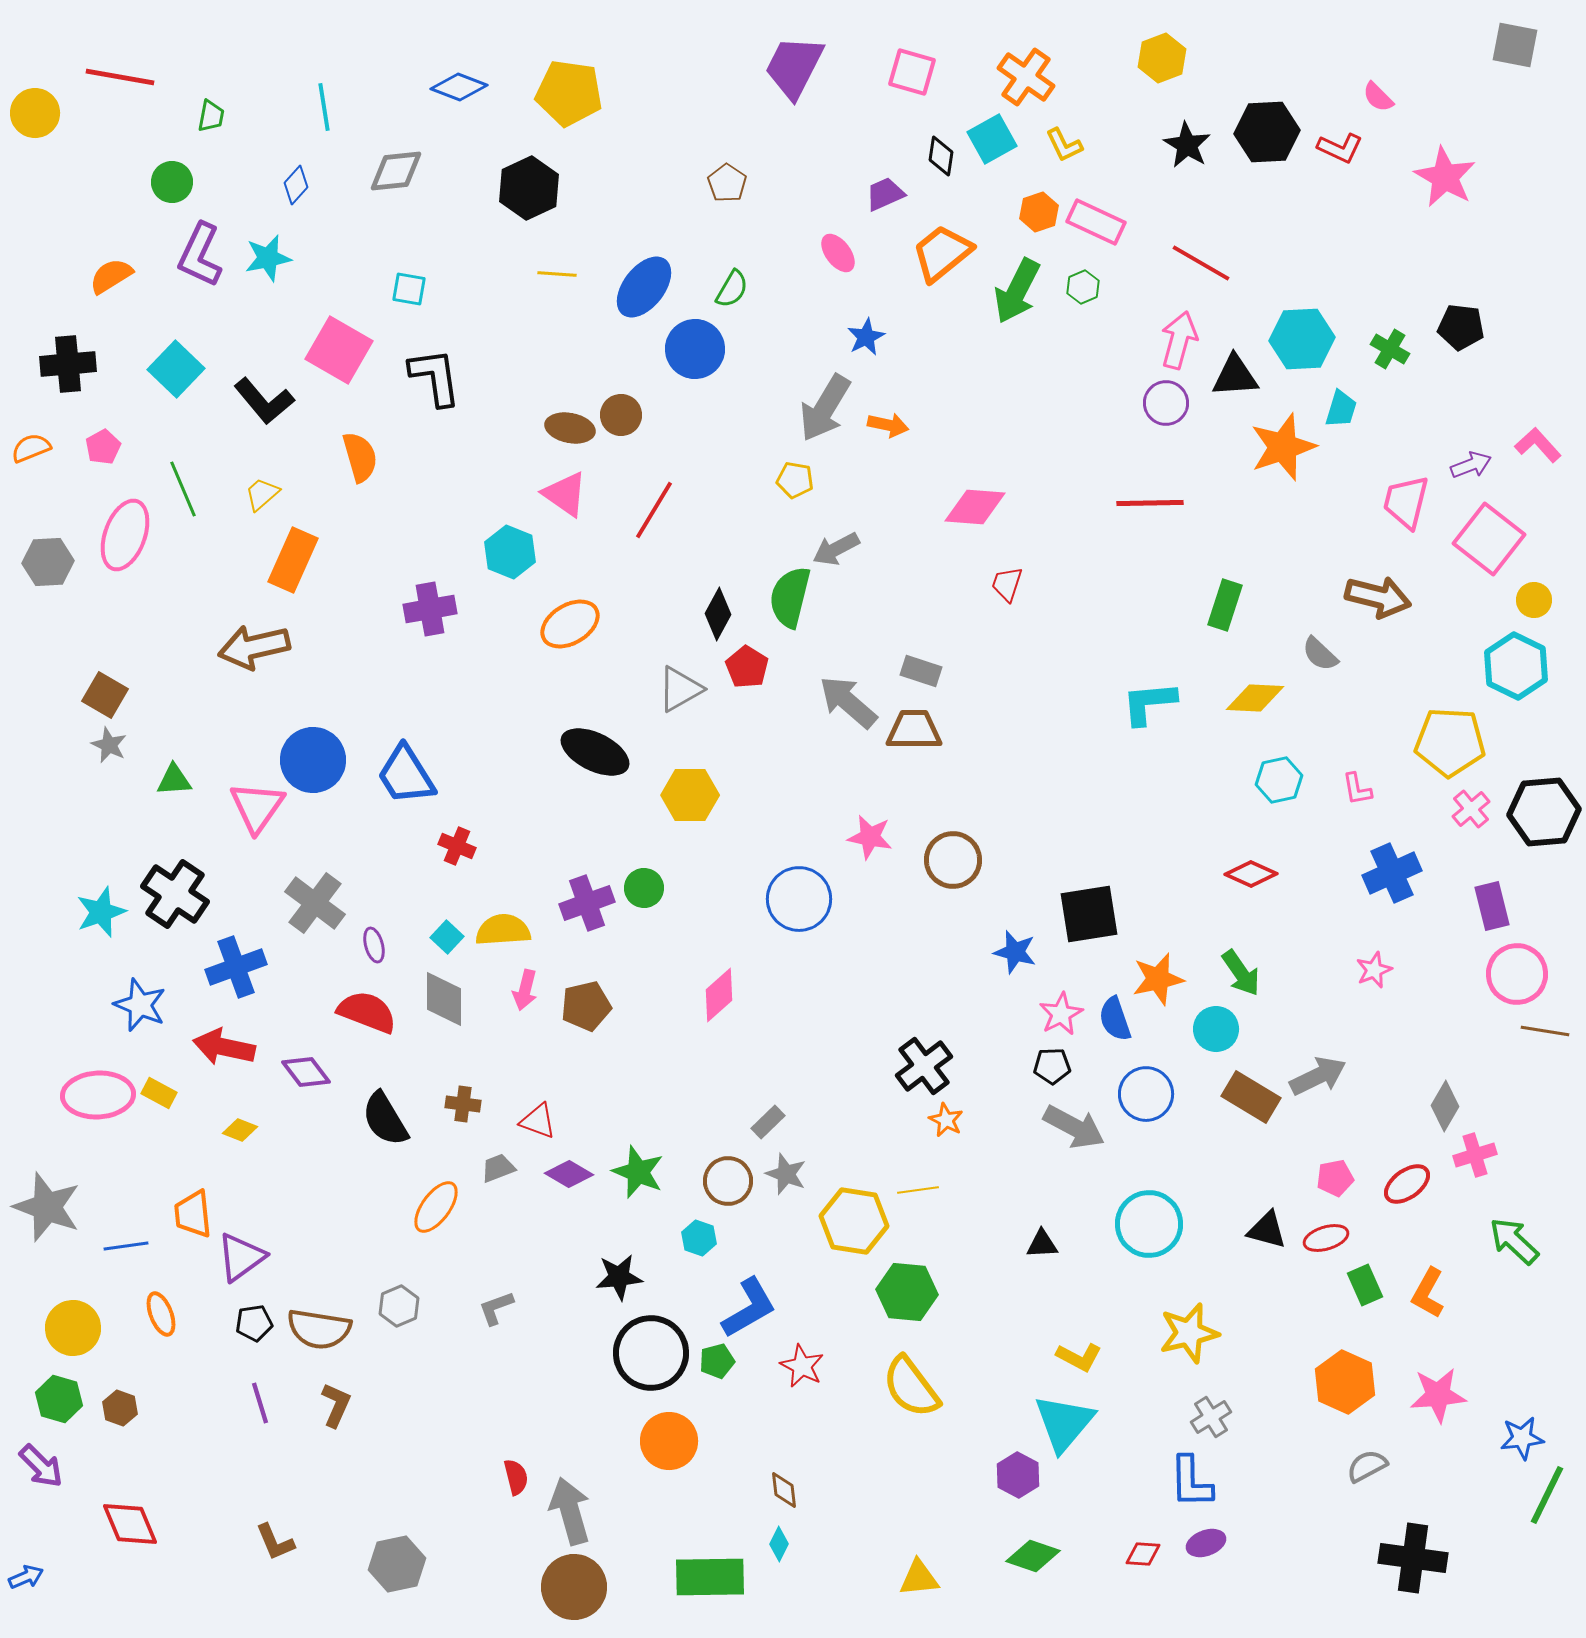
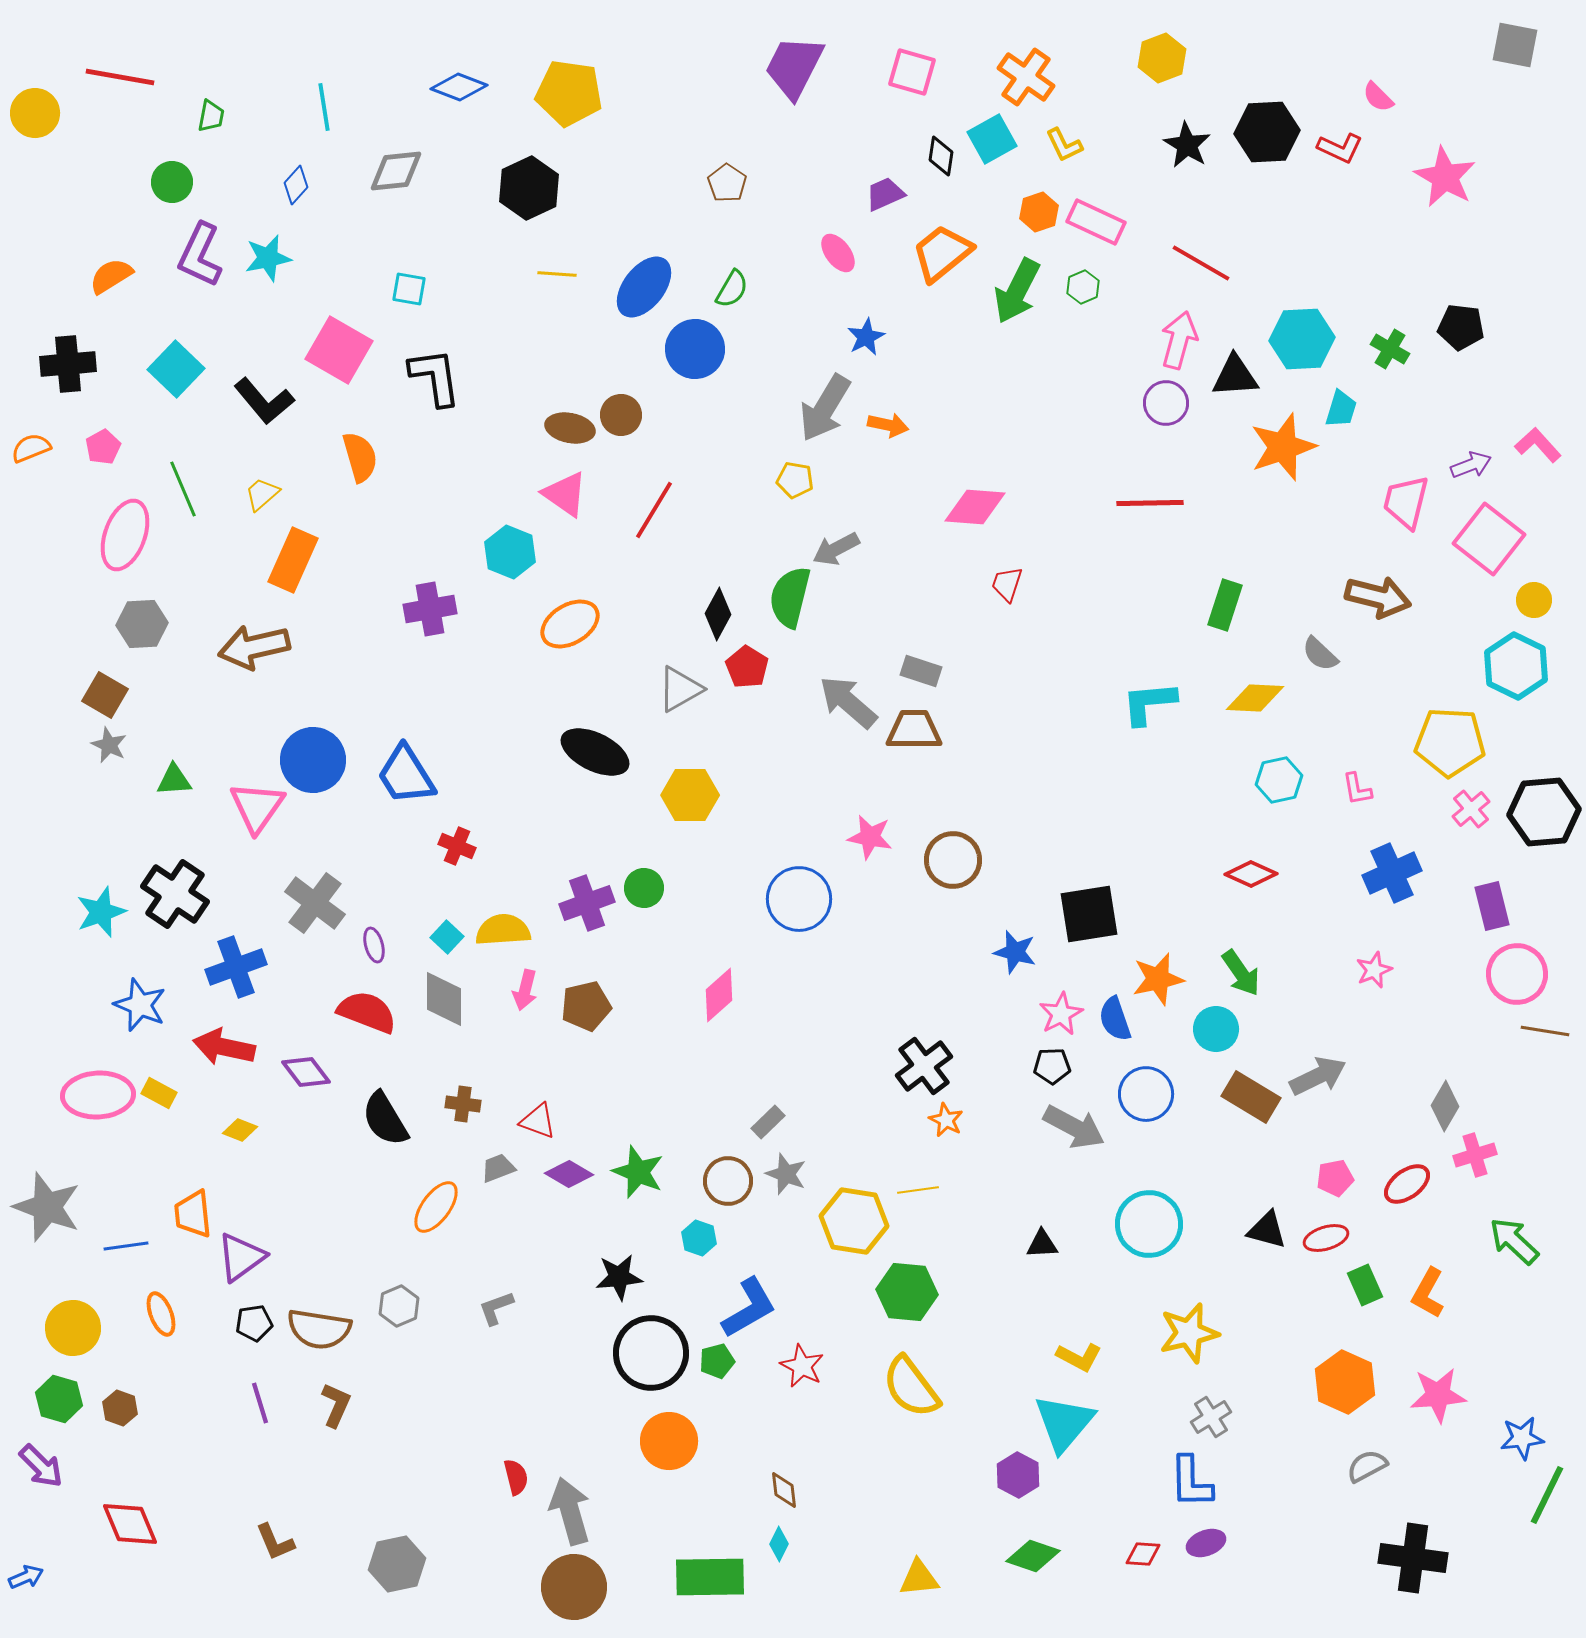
gray hexagon at (48, 562): moved 94 px right, 62 px down
